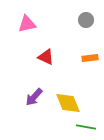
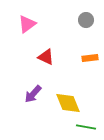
pink triangle: rotated 24 degrees counterclockwise
purple arrow: moved 1 px left, 3 px up
